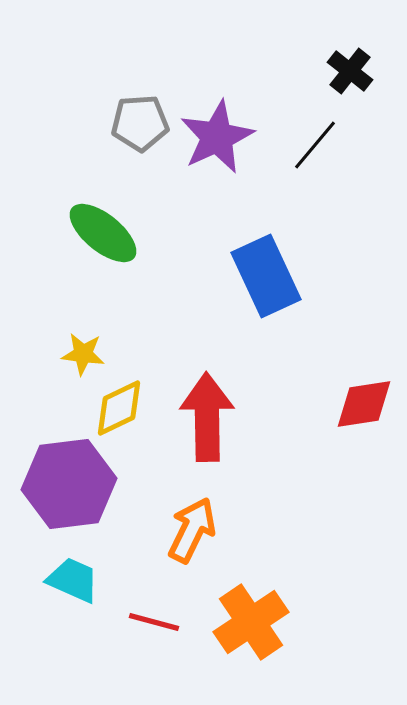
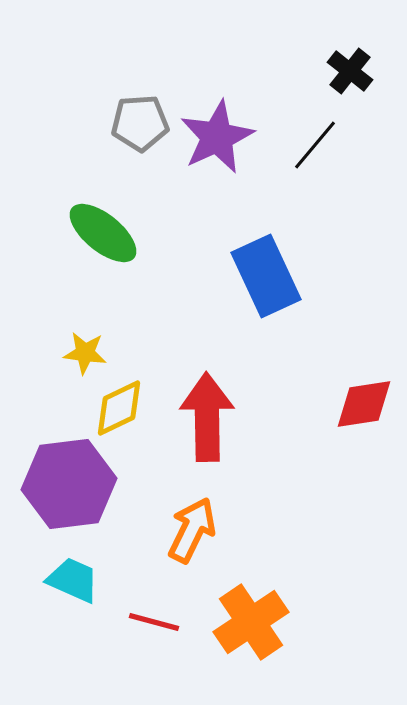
yellow star: moved 2 px right, 1 px up
